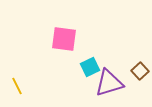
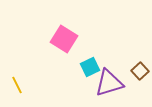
pink square: rotated 24 degrees clockwise
yellow line: moved 1 px up
